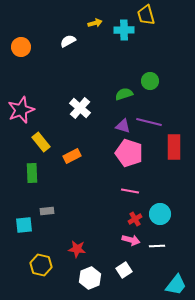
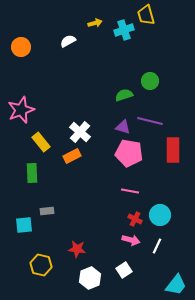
cyan cross: rotated 18 degrees counterclockwise
green semicircle: moved 1 px down
white cross: moved 24 px down
purple line: moved 1 px right, 1 px up
purple triangle: moved 1 px down
red rectangle: moved 1 px left, 3 px down
pink pentagon: rotated 8 degrees counterclockwise
cyan circle: moved 1 px down
red cross: rotated 32 degrees counterclockwise
white line: rotated 63 degrees counterclockwise
